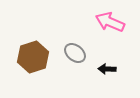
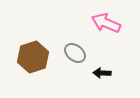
pink arrow: moved 4 px left, 1 px down
black arrow: moved 5 px left, 4 px down
